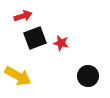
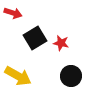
red arrow: moved 10 px left, 3 px up; rotated 36 degrees clockwise
black square: rotated 10 degrees counterclockwise
black circle: moved 17 px left
